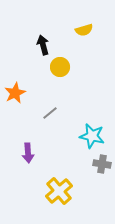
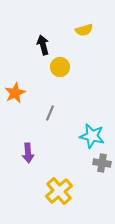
gray line: rotated 28 degrees counterclockwise
gray cross: moved 1 px up
